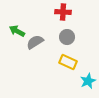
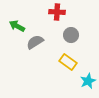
red cross: moved 6 px left
green arrow: moved 5 px up
gray circle: moved 4 px right, 2 px up
yellow rectangle: rotated 12 degrees clockwise
